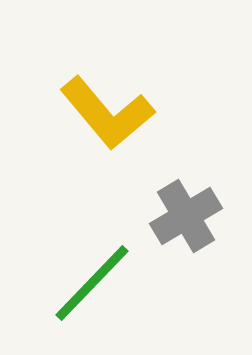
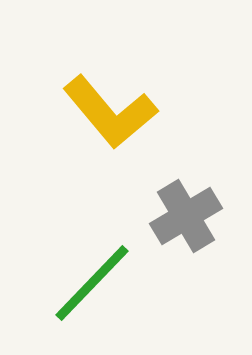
yellow L-shape: moved 3 px right, 1 px up
